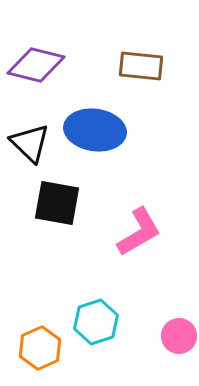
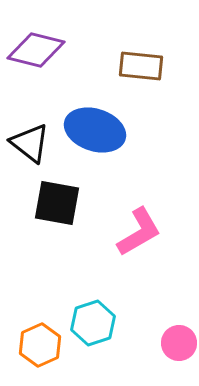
purple diamond: moved 15 px up
blue ellipse: rotated 10 degrees clockwise
black triangle: rotated 6 degrees counterclockwise
cyan hexagon: moved 3 px left, 1 px down
pink circle: moved 7 px down
orange hexagon: moved 3 px up
